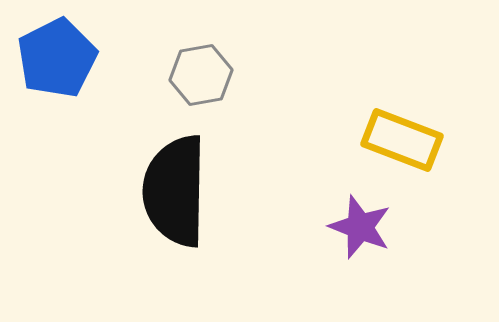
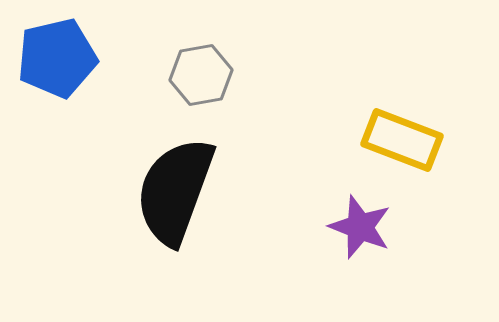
blue pentagon: rotated 14 degrees clockwise
black semicircle: rotated 19 degrees clockwise
